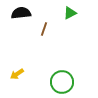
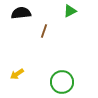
green triangle: moved 2 px up
brown line: moved 2 px down
